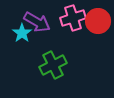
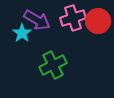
purple arrow: moved 2 px up
